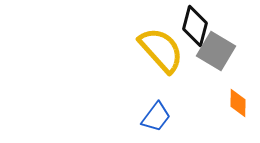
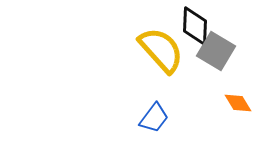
black diamond: rotated 12 degrees counterclockwise
orange diamond: rotated 32 degrees counterclockwise
blue trapezoid: moved 2 px left, 1 px down
